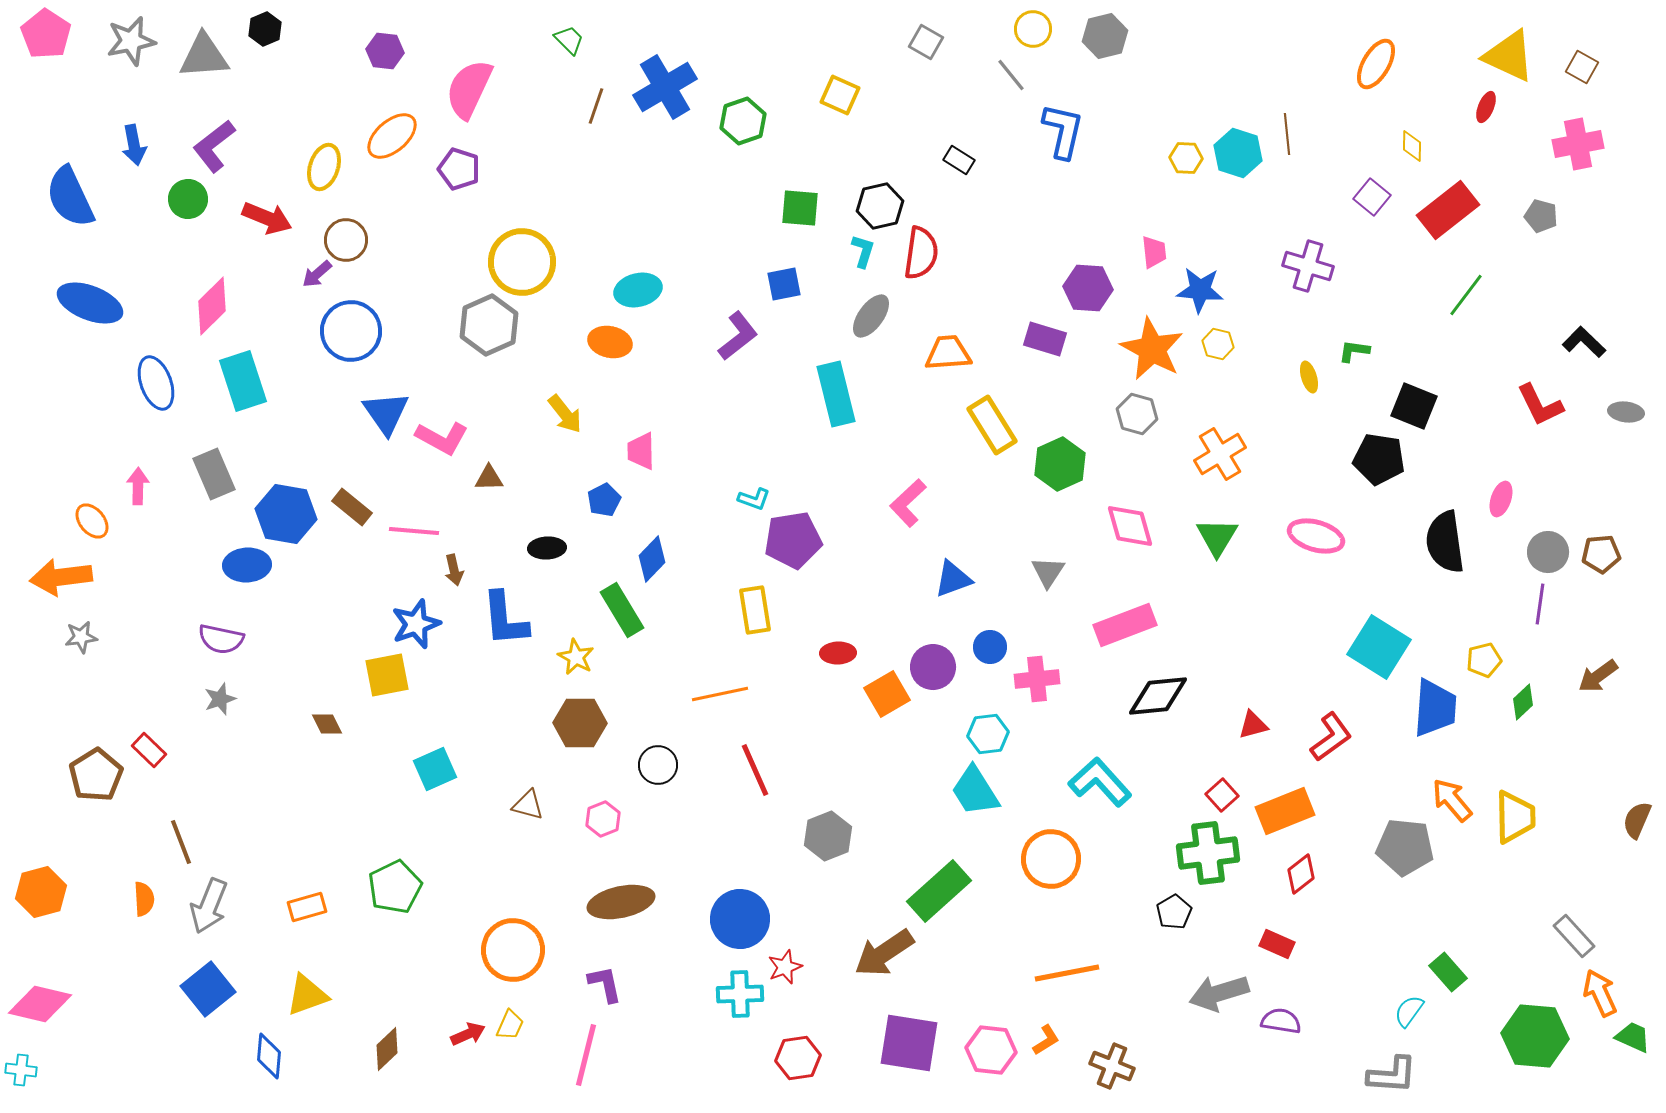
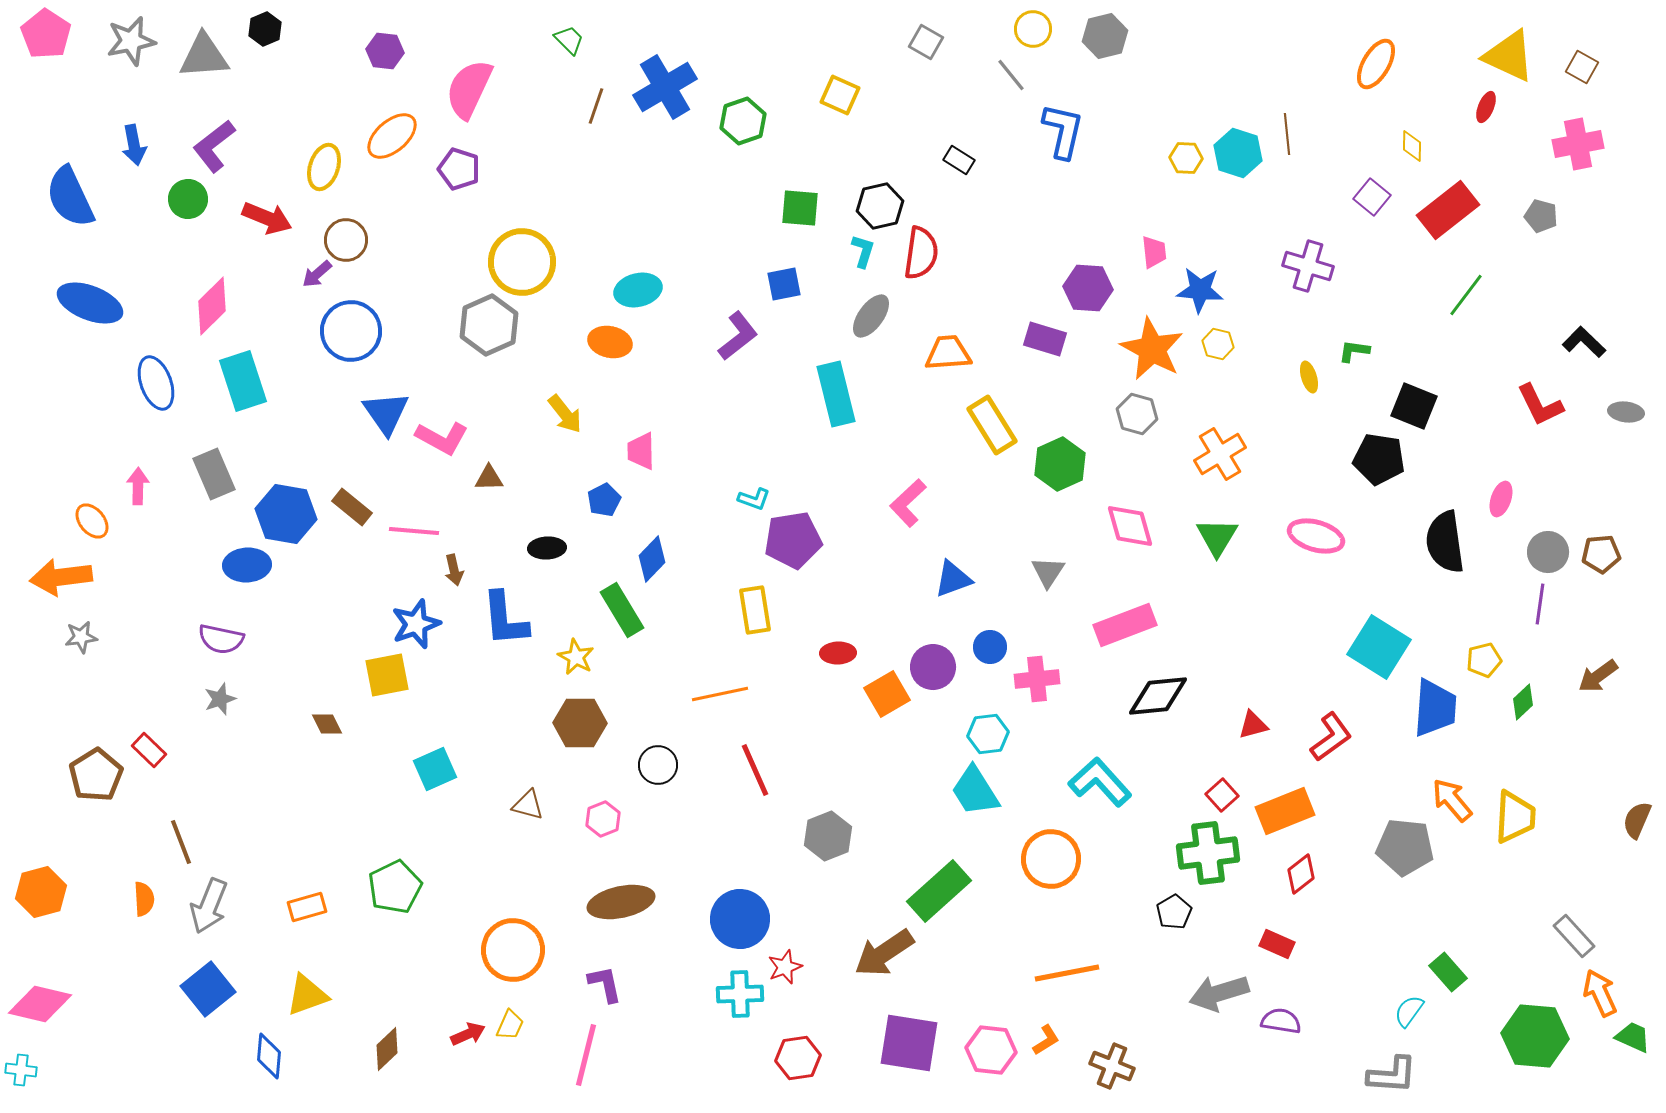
yellow trapezoid at (1515, 817): rotated 4 degrees clockwise
